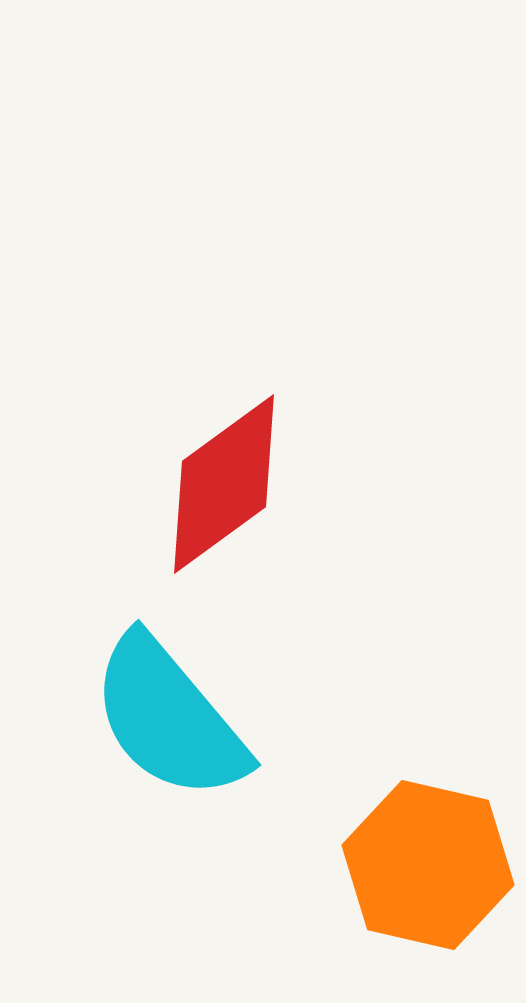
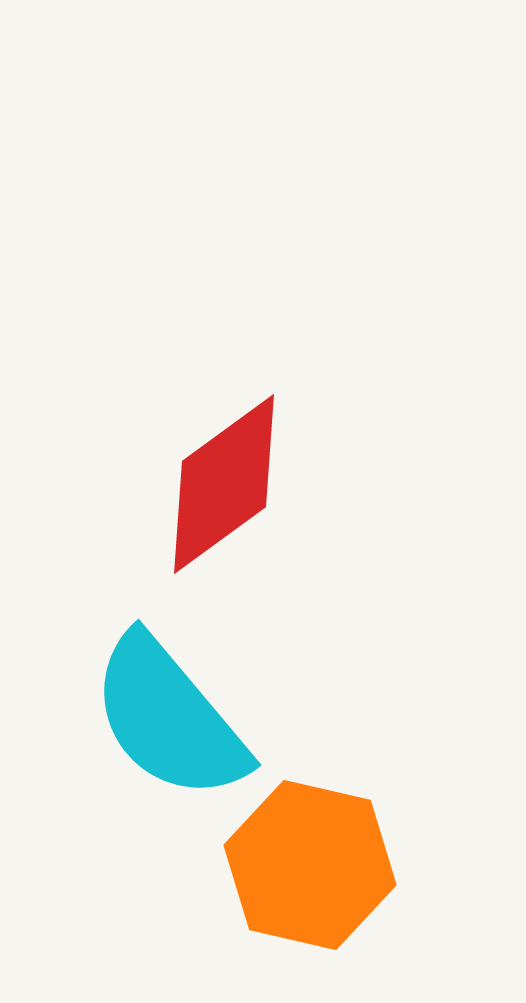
orange hexagon: moved 118 px left
